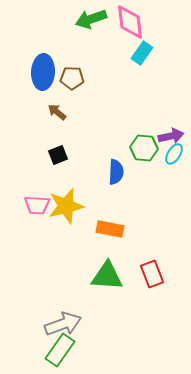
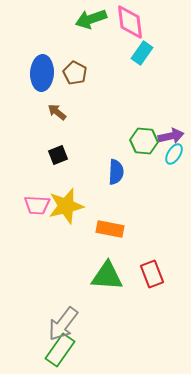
blue ellipse: moved 1 px left, 1 px down
brown pentagon: moved 3 px right, 5 px up; rotated 25 degrees clockwise
green hexagon: moved 7 px up
gray arrow: rotated 147 degrees clockwise
